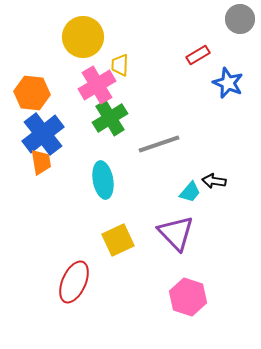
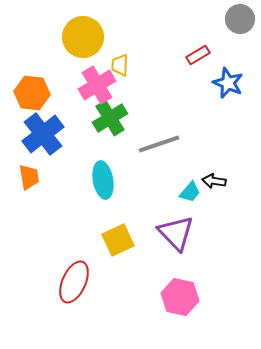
orange trapezoid: moved 12 px left, 15 px down
pink hexagon: moved 8 px left; rotated 6 degrees counterclockwise
